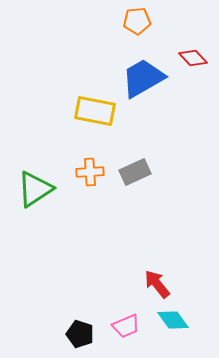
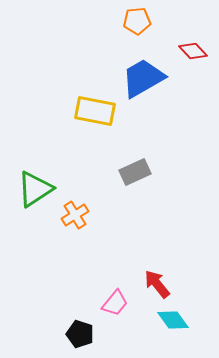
red diamond: moved 7 px up
orange cross: moved 15 px left, 43 px down; rotated 28 degrees counterclockwise
pink trapezoid: moved 11 px left, 23 px up; rotated 28 degrees counterclockwise
